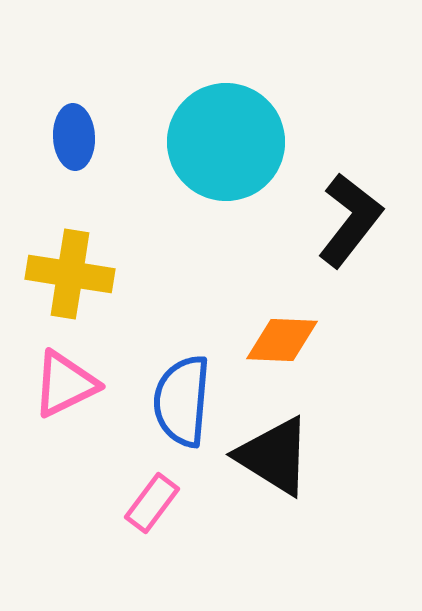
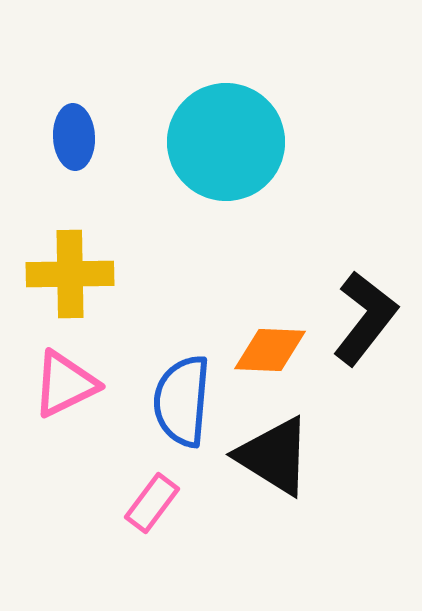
black L-shape: moved 15 px right, 98 px down
yellow cross: rotated 10 degrees counterclockwise
orange diamond: moved 12 px left, 10 px down
